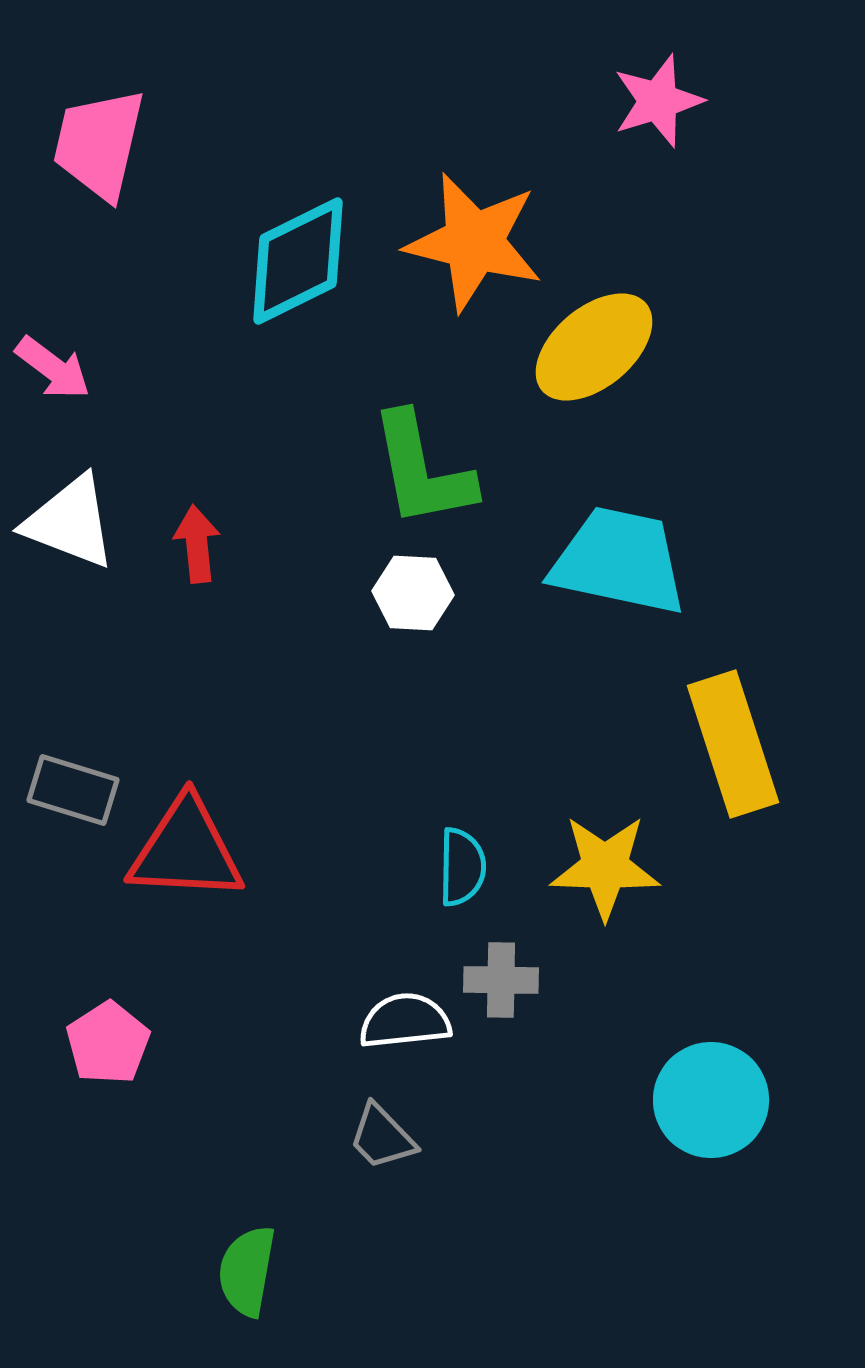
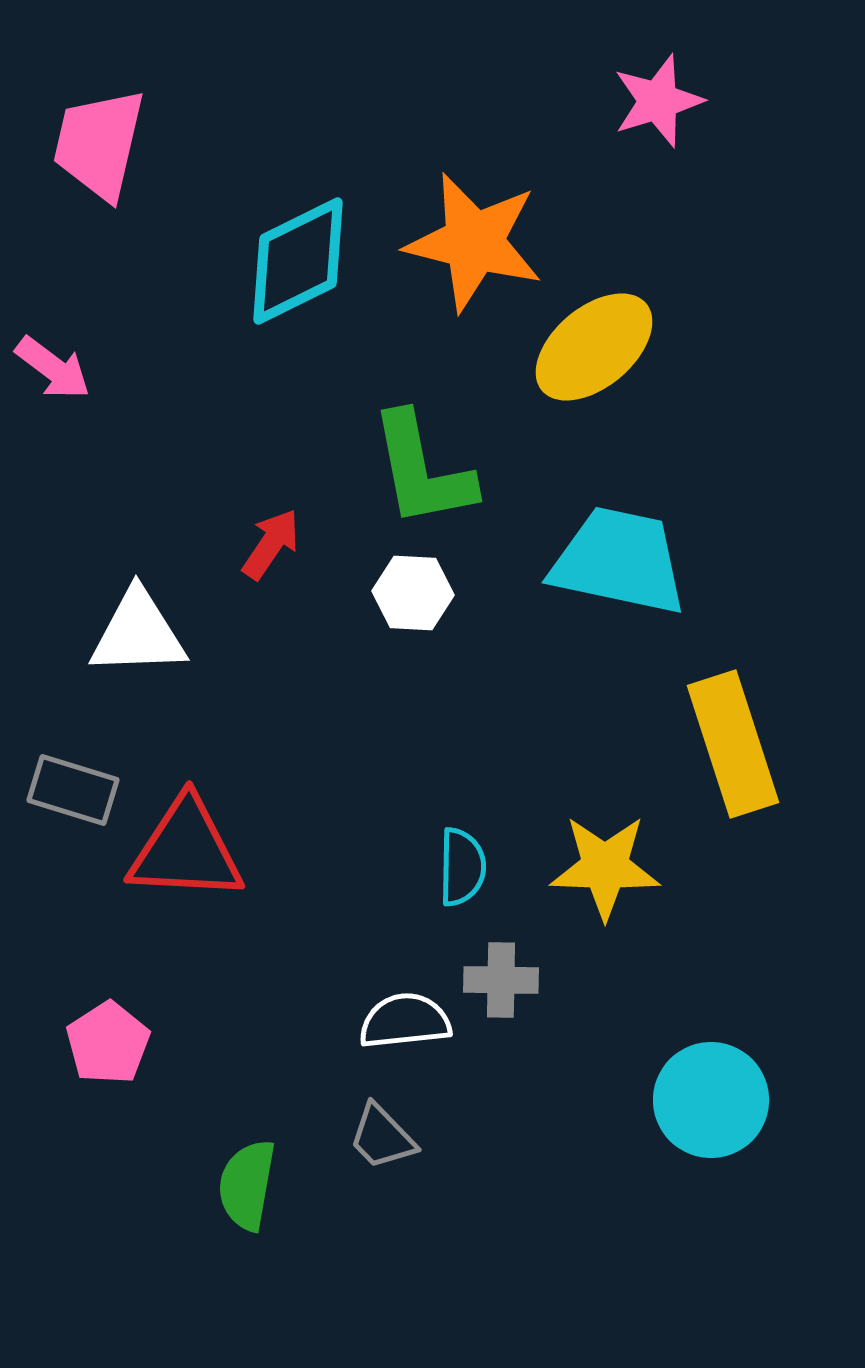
white triangle: moved 68 px right, 111 px down; rotated 23 degrees counterclockwise
red arrow: moved 74 px right; rotated 40 degrees clockwise
green semicircle: moved 86 px up
